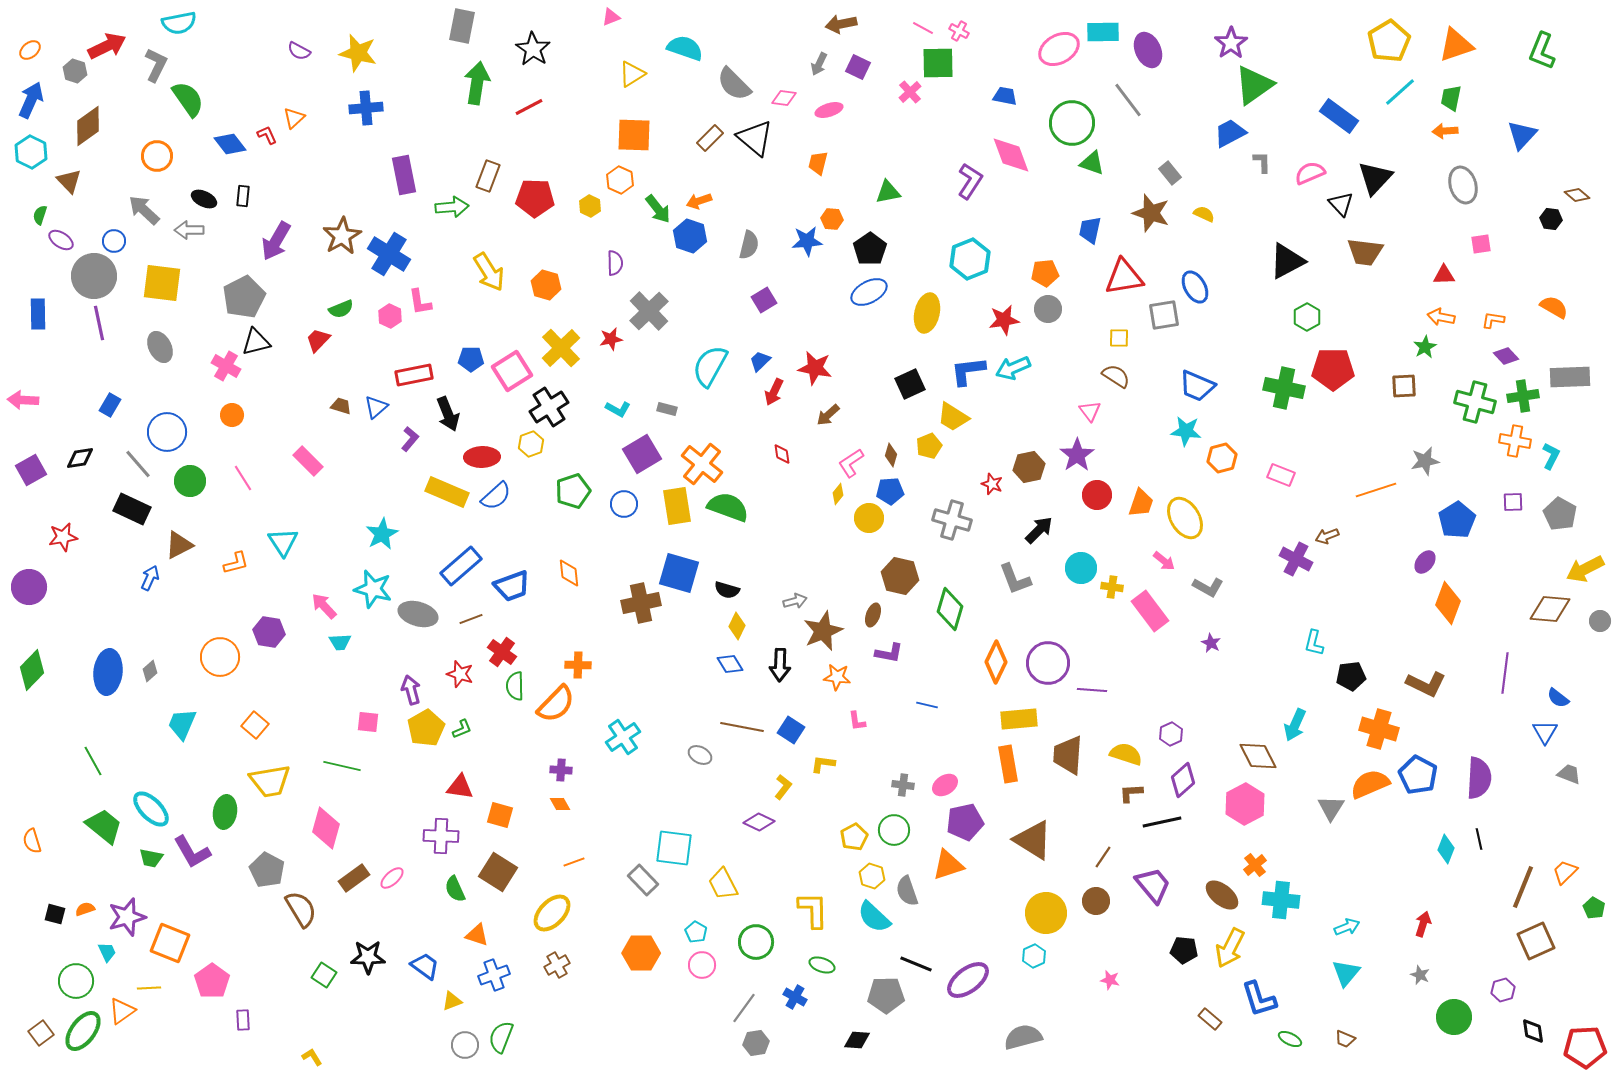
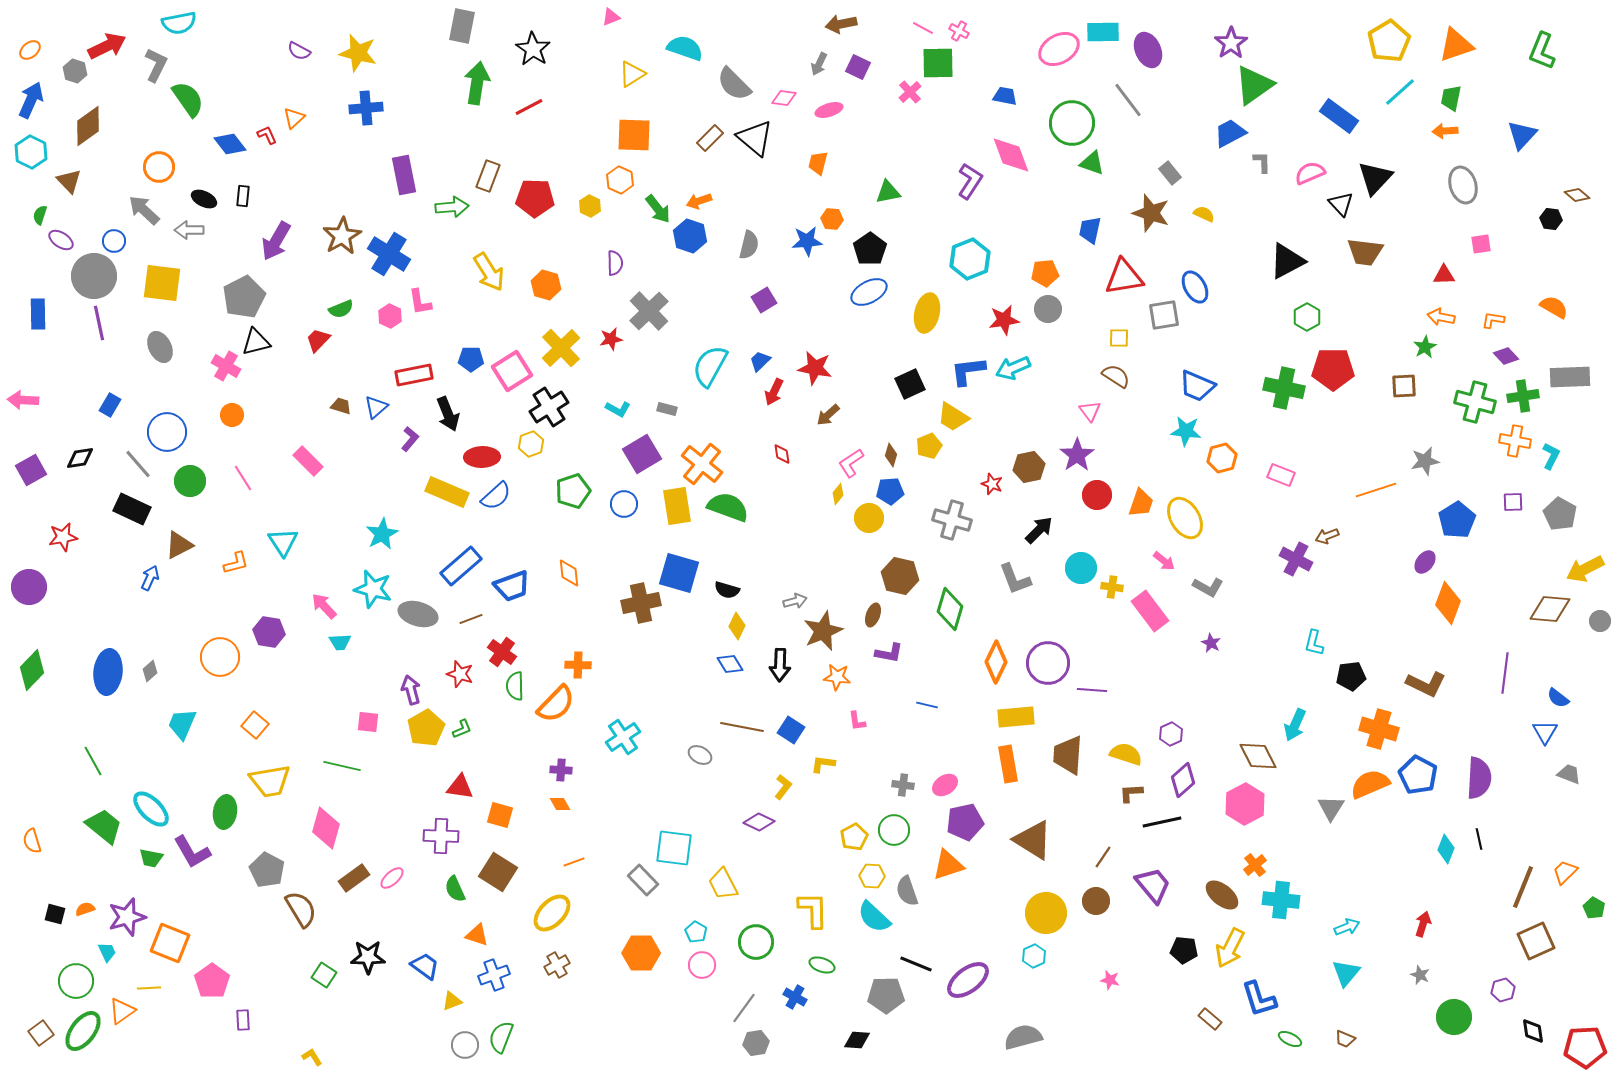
orange circle at (157, 156): moved 2 px right, 11 px down
yellow rectangle at (1019, 719): moved 3 px left, 2 px up
yellow hexagon at (872, 876): rotated 15 degrees counterclockwise
